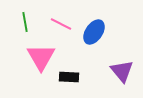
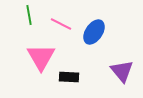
green line: moved 4 px right, 7 px up
